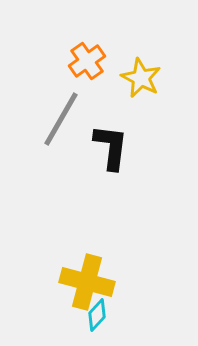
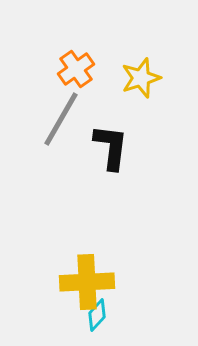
orange cross: moved 11 px left, 8 px down
yellow star: rotated 27 degrees clockwise
yellow cross: rotated 18 degrees counterclockwise
